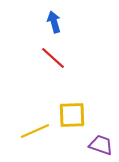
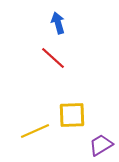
blue arrow: moved 4 px right, 1 px down
purple trapezoid: rotated 50 degrees counterclockwise
